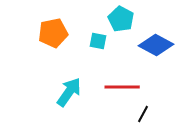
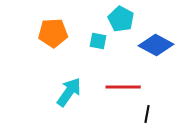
orange pentagon: rotated 8 degrees clockwise
red line: moved 1 px right
black line: moved 4 px right; rotated 18 degrees counterclockwise
